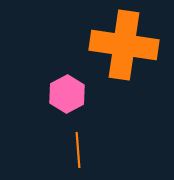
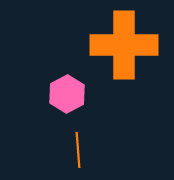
orange cross: rotated 8 degrees counterclockwise
